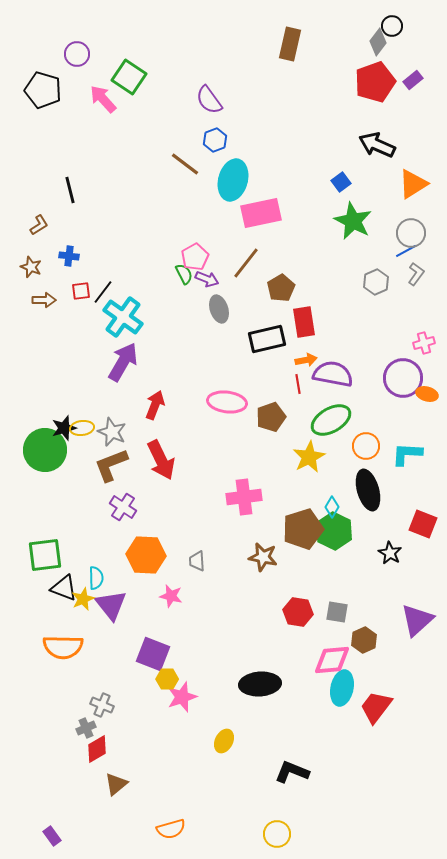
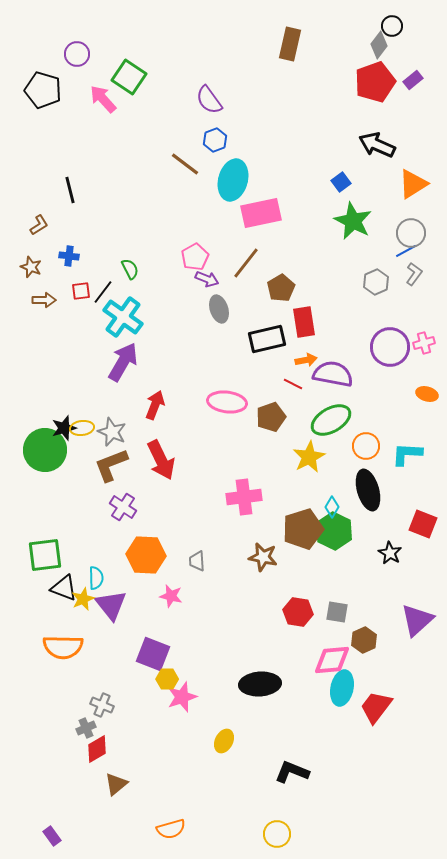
gray diamond at (378, 42): moved 1 px right, 3 px down
green semicircle at (184, 274): moved 54 px left, 5 px up
gray L-shape at (416, 274): moved 2 px left
purple circle at (403, 378): moved 13 px left, 31 px up
red line at (298, 384): moved 5 px left; rotated 54 degrees counterclockwise
